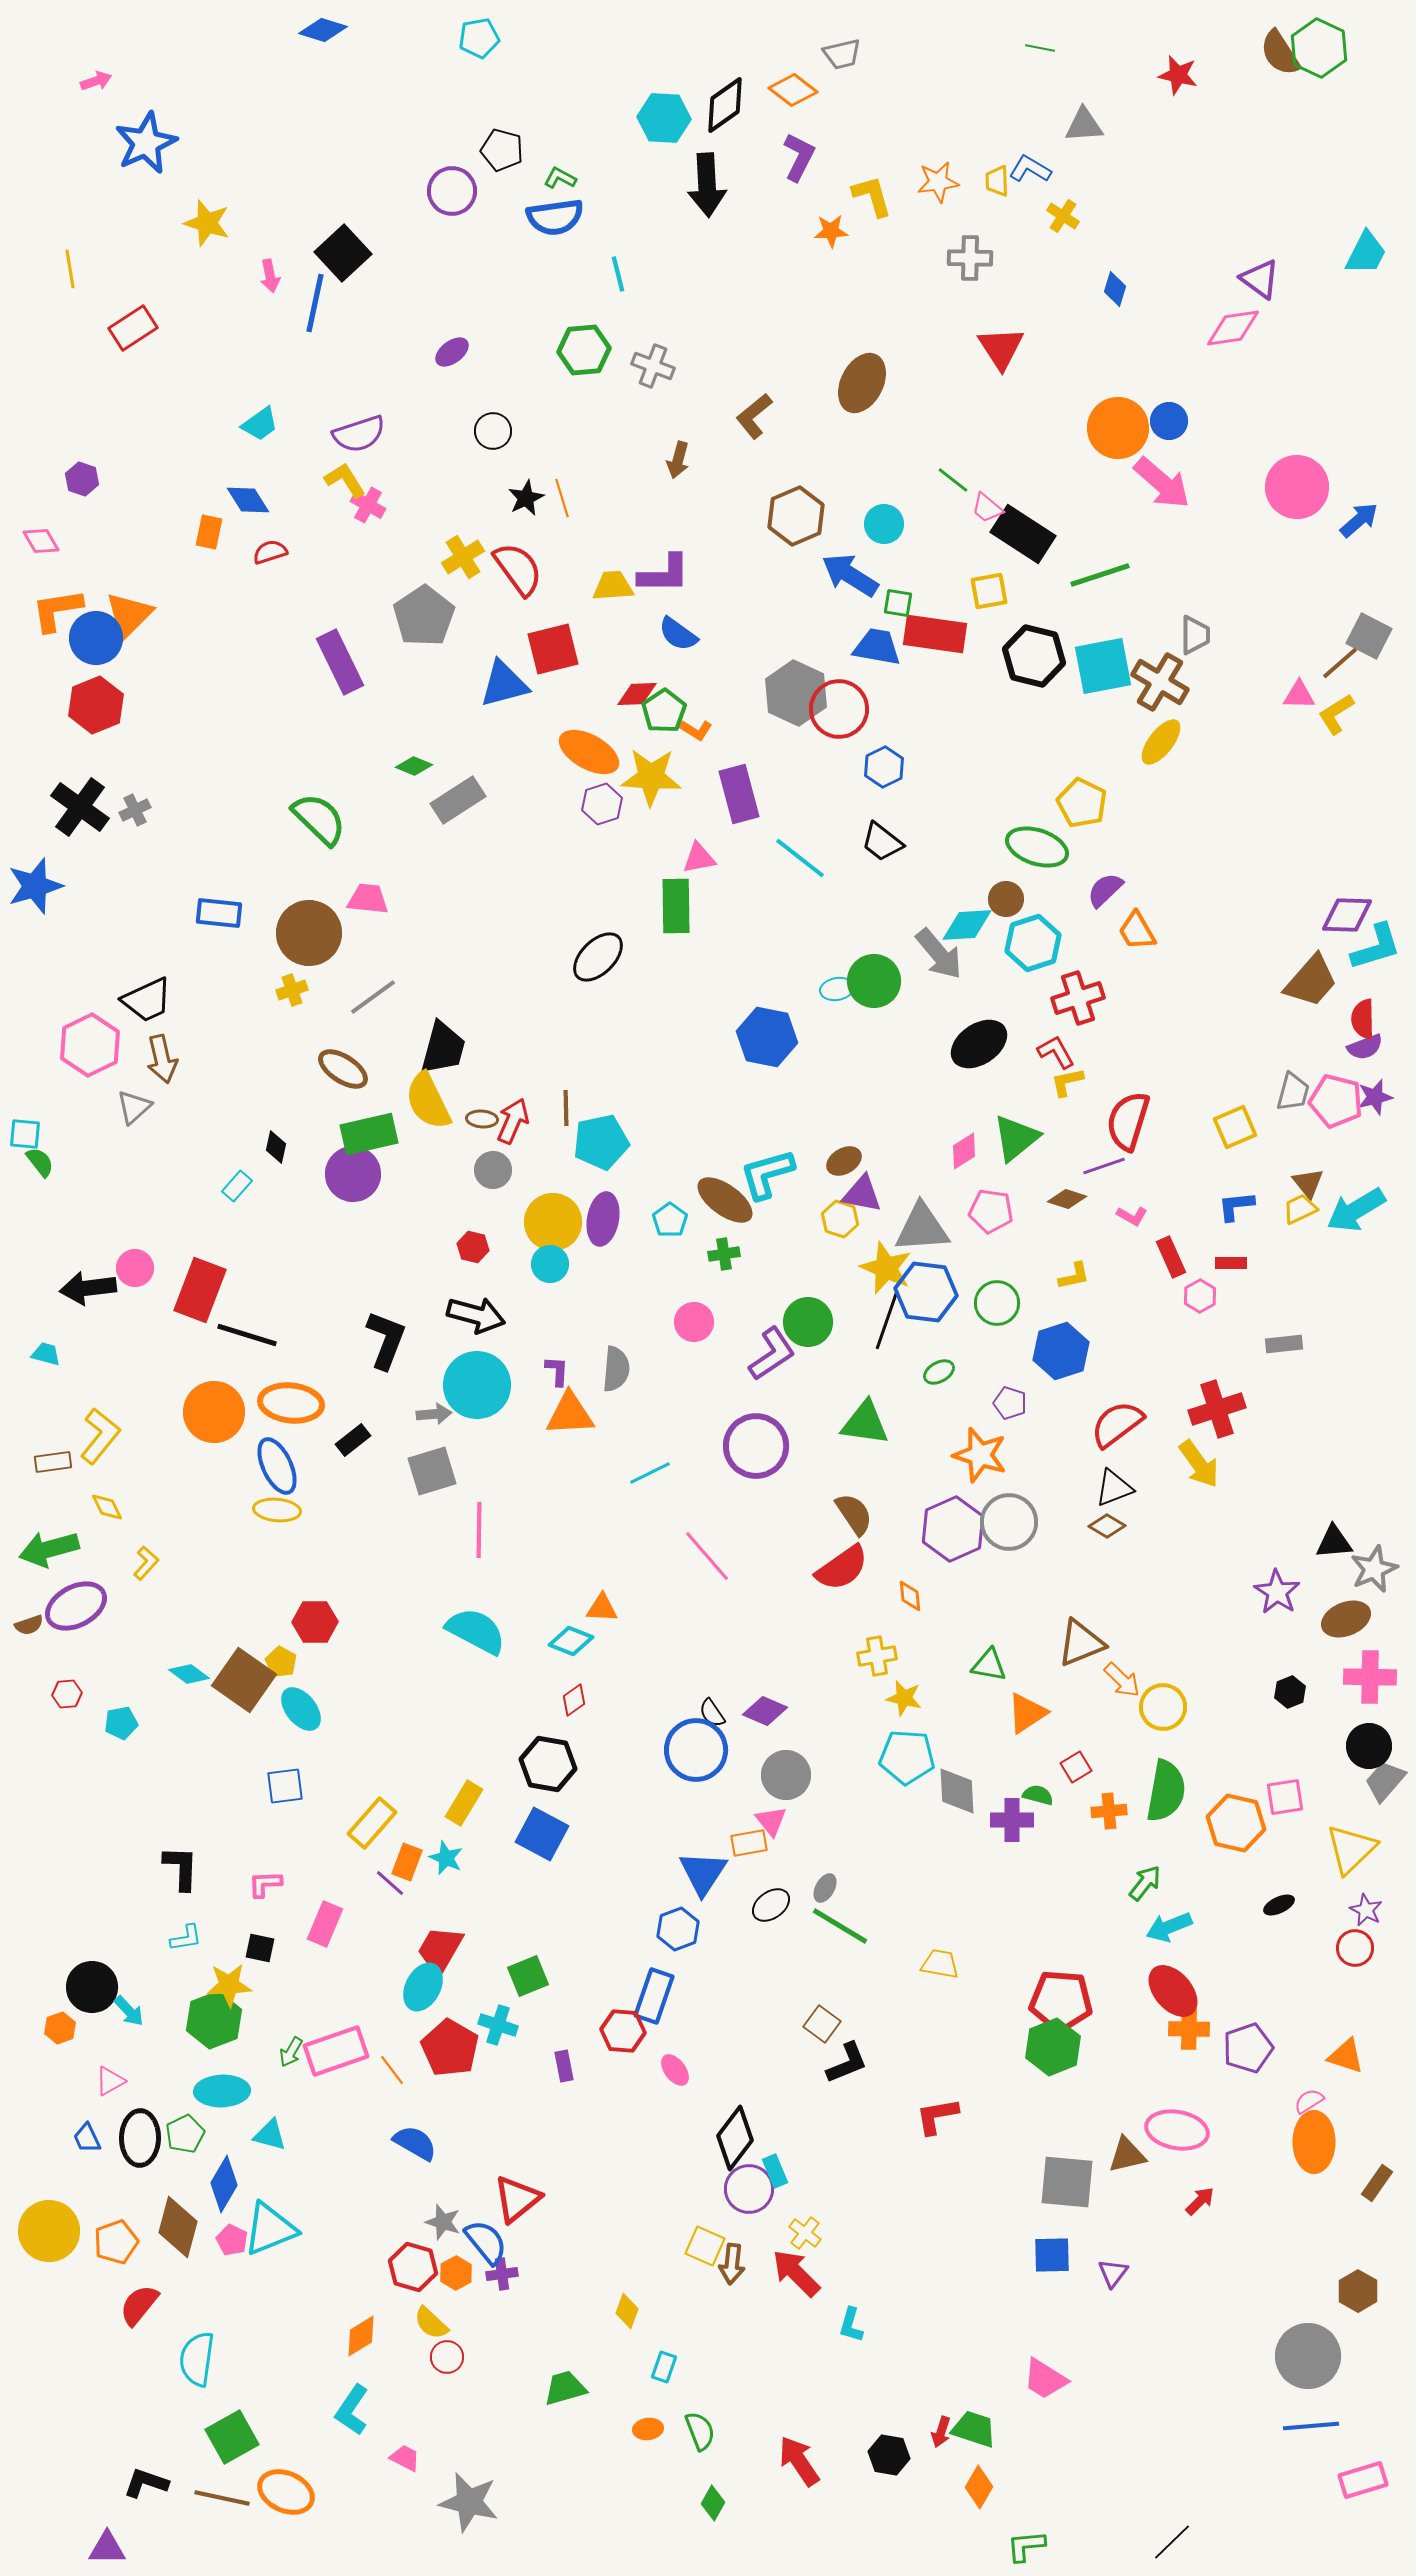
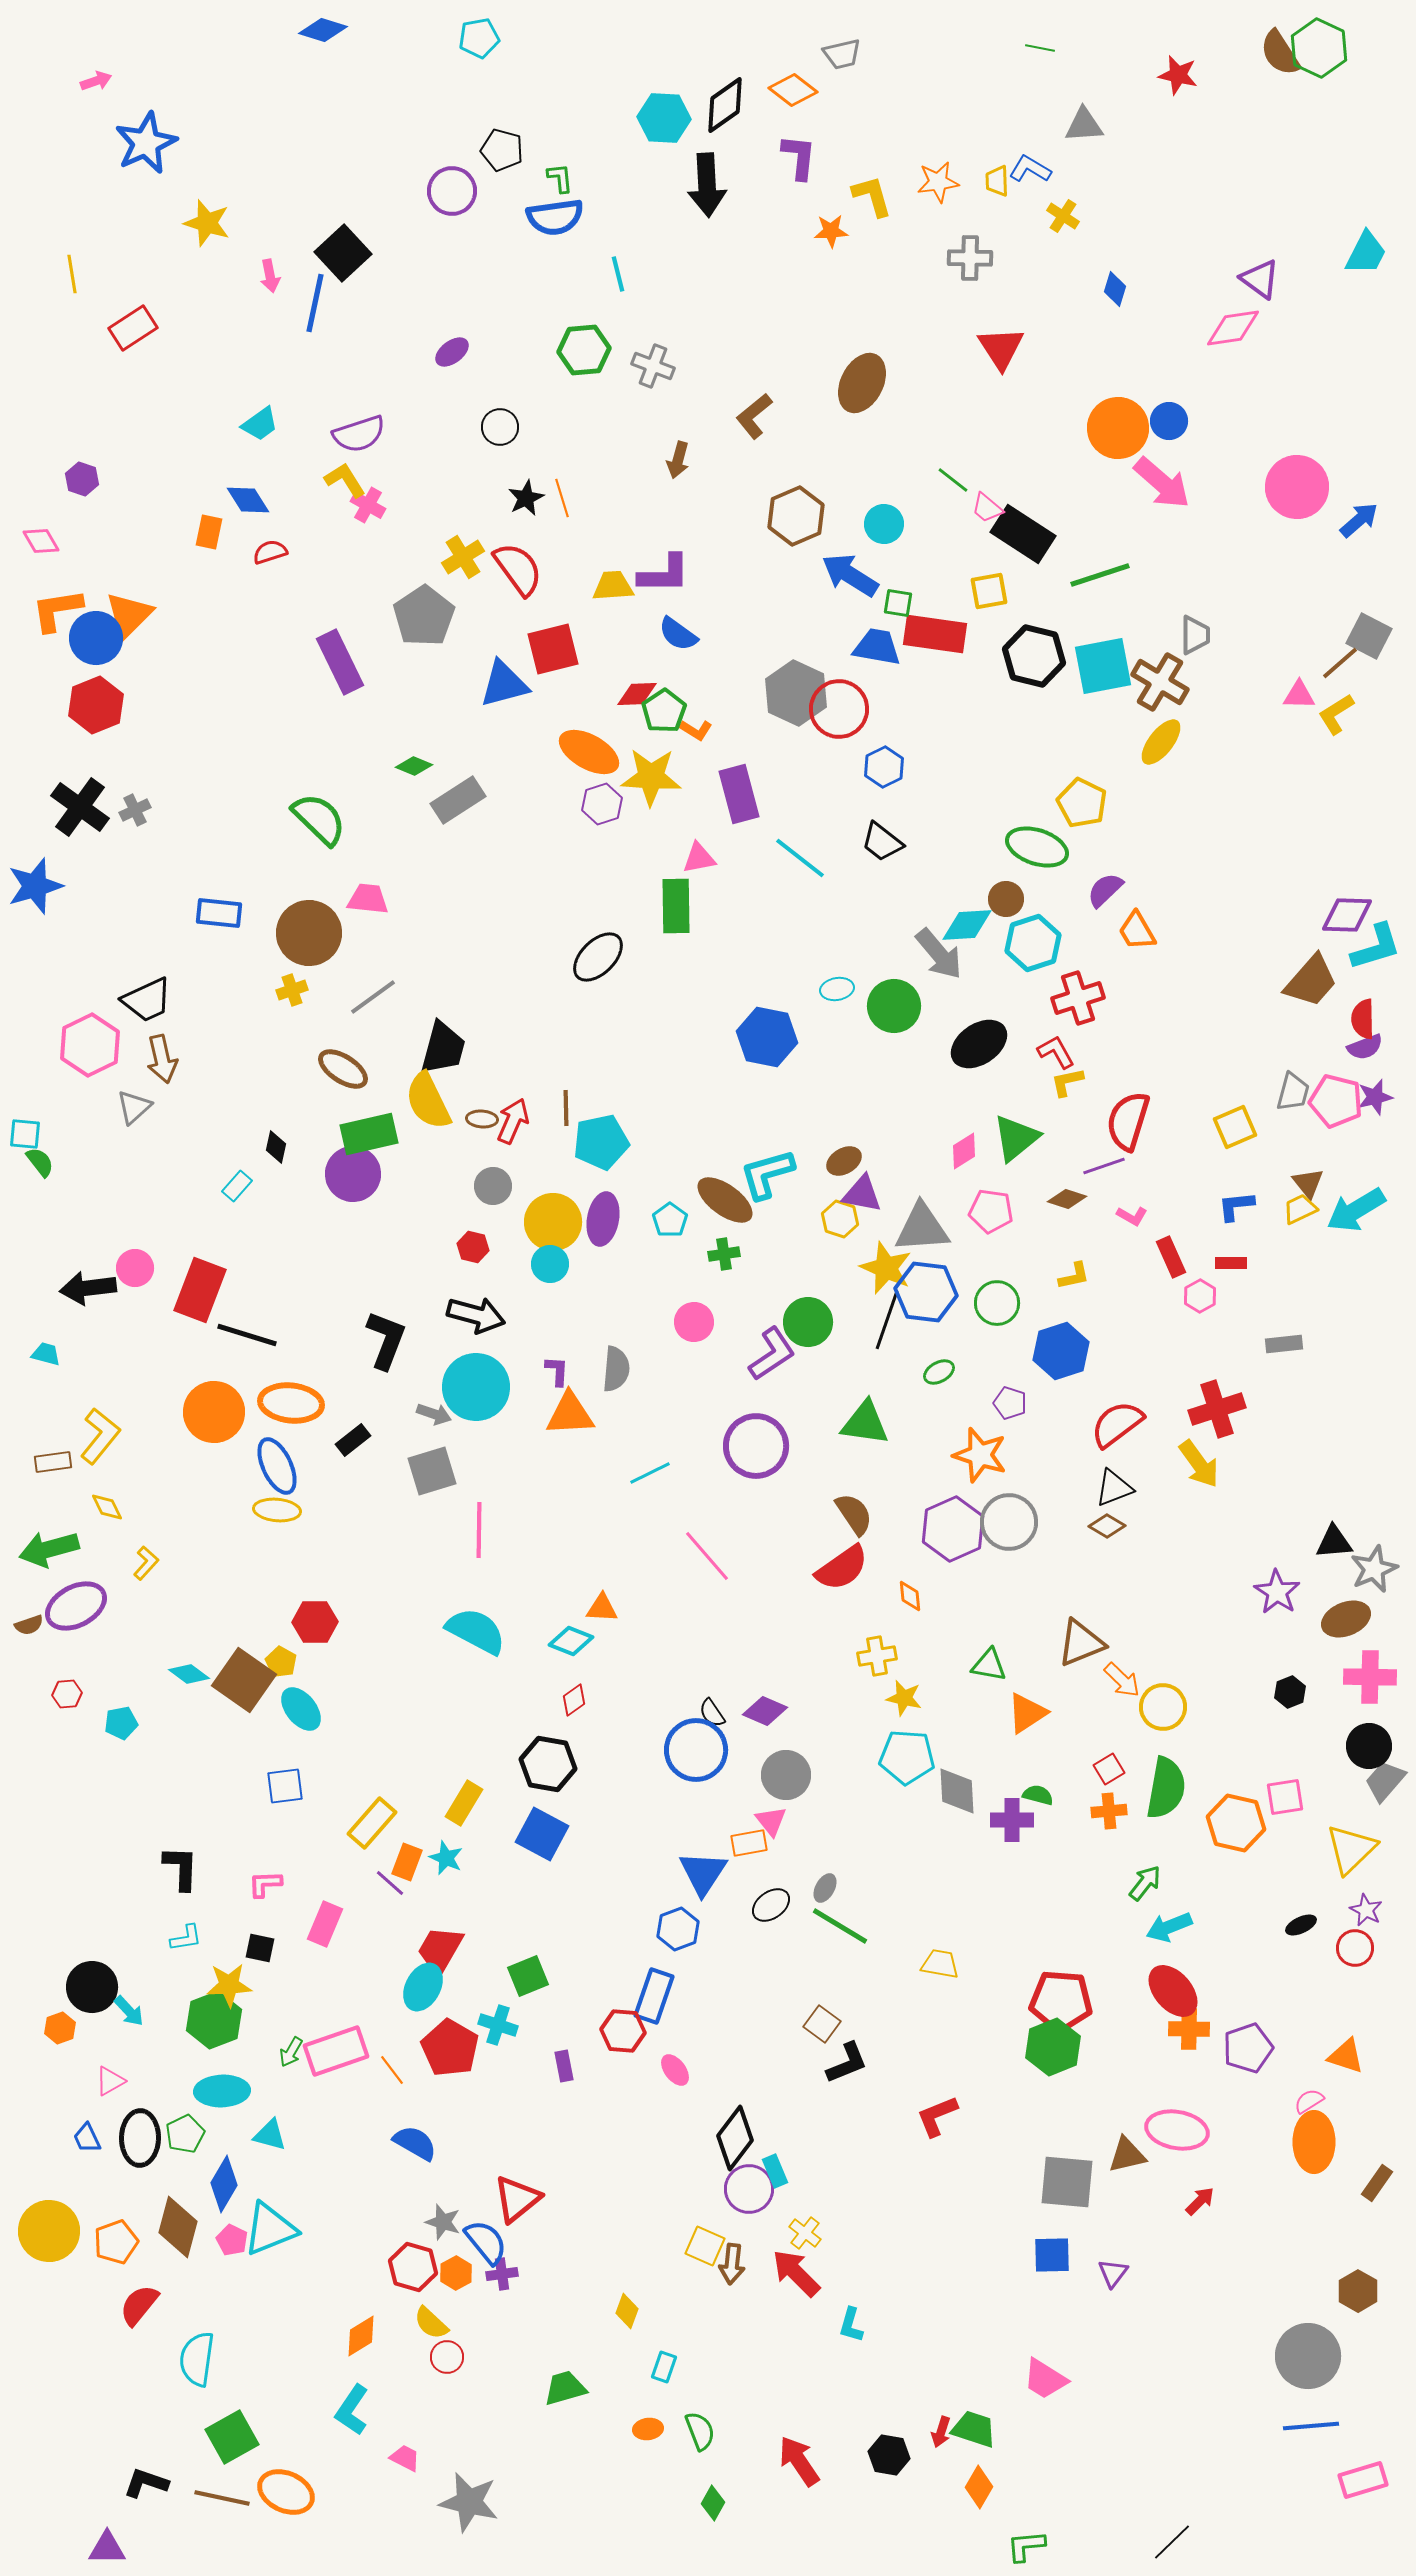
purple L-shape at (799, 157): rotated 21 degrees counterclockwise
green L-shape at (560, 178): rotated 56 degrees clockwise
yellow line at (70, 269): moved 2 px right, 5 px down
black circle at (493, 431): moved 7 px right, 4 px up
green circle at (874, 981): moved 20 px right, 25 px down
gray circle at (493, 1170): moved 16 px down
cyan circle at (477, 1385): moved 1 px left, 2 px down
gray arrow at (434, 1414): rotated 24 degrees clockwise
red square at (1076, 1767): moved 33 px right, 2 px down
green semicircle at (1166, 1791): moved 3 px up
black ellipse at (1279, 1905): moved 22 px right, 20 px down
red L-shape at (937, 2116): rotated 12 degrees counterclockwise
